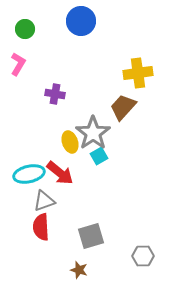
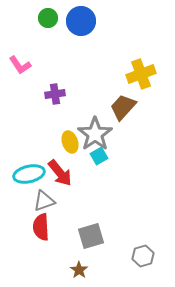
green circle: moved 23 px right, 11 px up
pink L-shape: moved 2 px right, 1 px down; rotated 115 degrees clockwise
yellow cross: moved 3 px right, 1 px down; rotated 12 degrees counterclockwise
purple cross: rotated 18 degrees counterclockwise
gray star: moved 2 px right, 1 px down
red arrow: rotated 12 degrees clockwise
gray hexagon: rotated 15 degrees counterclockwise
brown star: rotated 18 degrees clockwise
